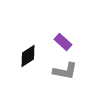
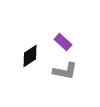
black diamond: moved 2 px right
